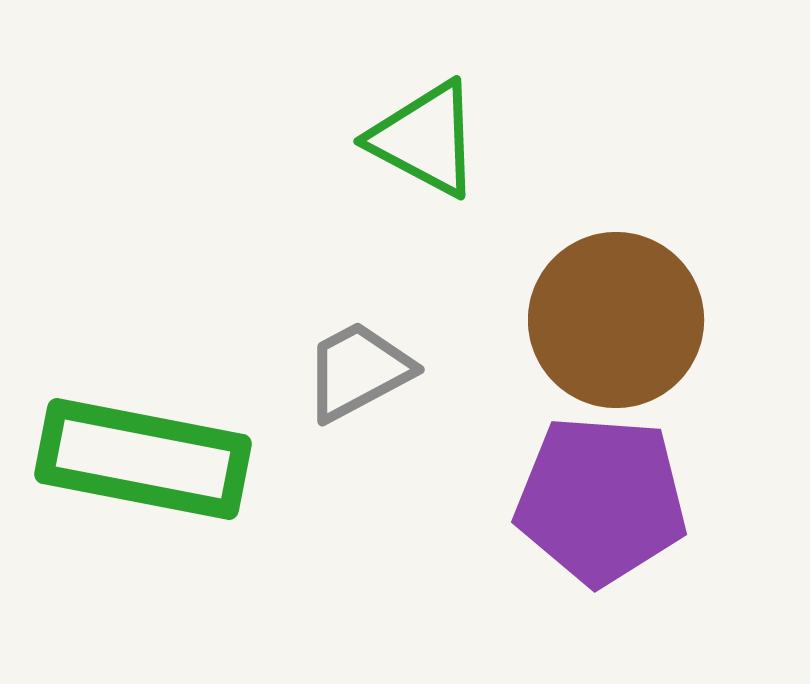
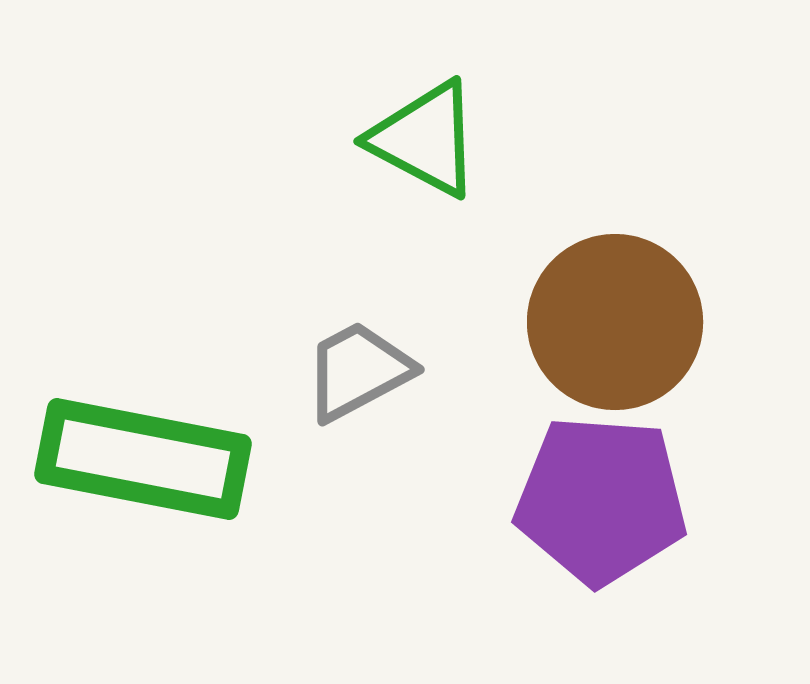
brown circle: moved 1 px left, 2 px down
